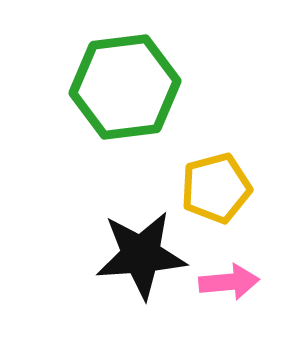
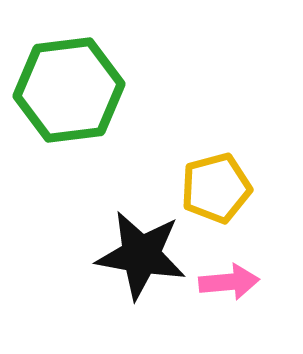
green hexagon: moved 56 px left, 3 px down
black star: rotated 14 degrees clockwise
